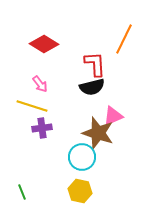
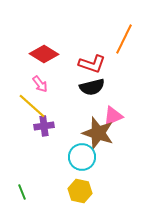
red diamond: moved 10 px down
red L-shape: moved 3 px left; rotated 112 degrees clockwise
yellow line: rotated 24 degrees clockwise
purple cross: moved 2 px right, 2 px up
